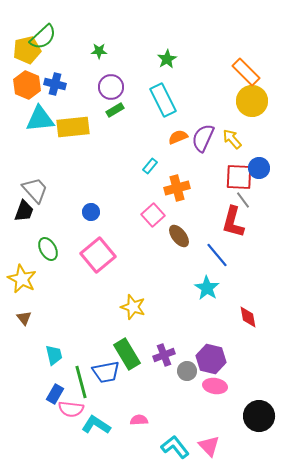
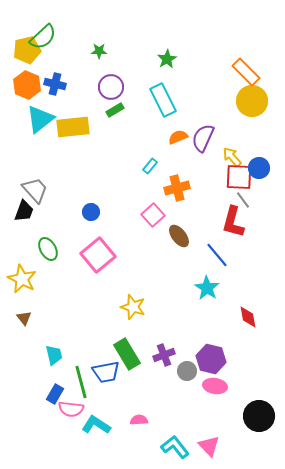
cyan triangle at (40, 119): rotated 32 degrees counterclockwise
yellow arrow at (232, 139): moved 18 px down
